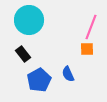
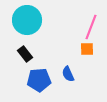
cyan circle: moved 2 px left
black rectangle: moved 2 px right
blue pentagon: rotated 25 degrees clockwise
